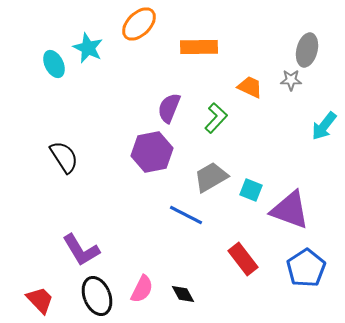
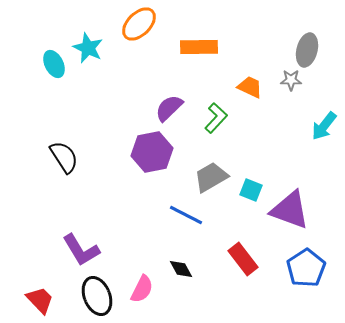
purple semicircle: rotated 24 degrees clockwise
black diamond: moved 2 px left, 25 px up
